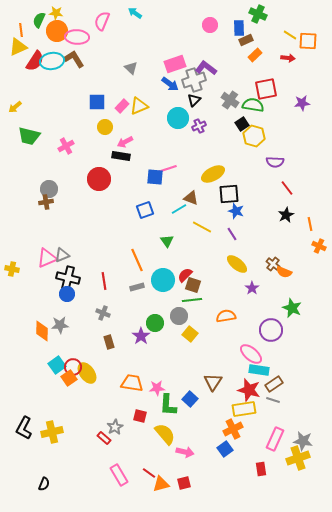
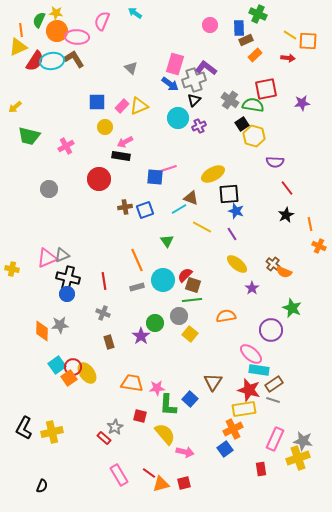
pink rectangle at (175, 64): rotated 55 degrees counterclockwise
brown cross at (46, 202): moved 79 px right, 5 px down
black semicircle at (44, 484): moved 2 px left, 2 px down
